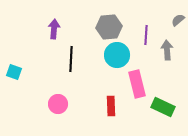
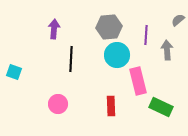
pink rectangle: moved 1 px right, 3 px up
green rectangle: moved 2 px left
